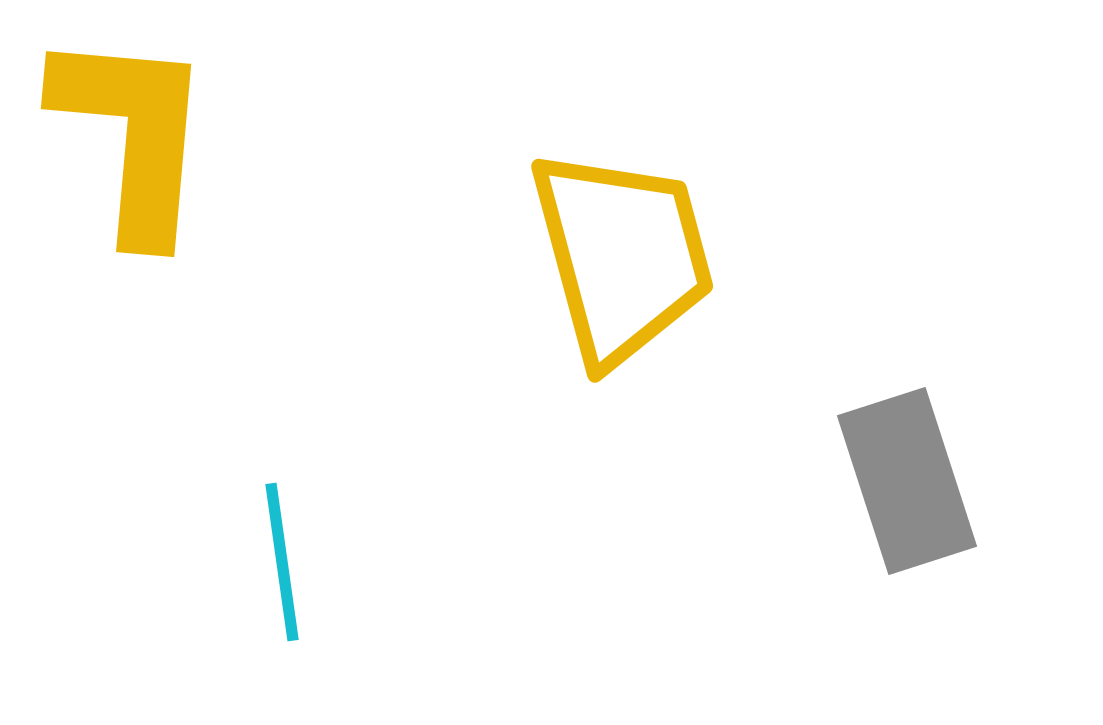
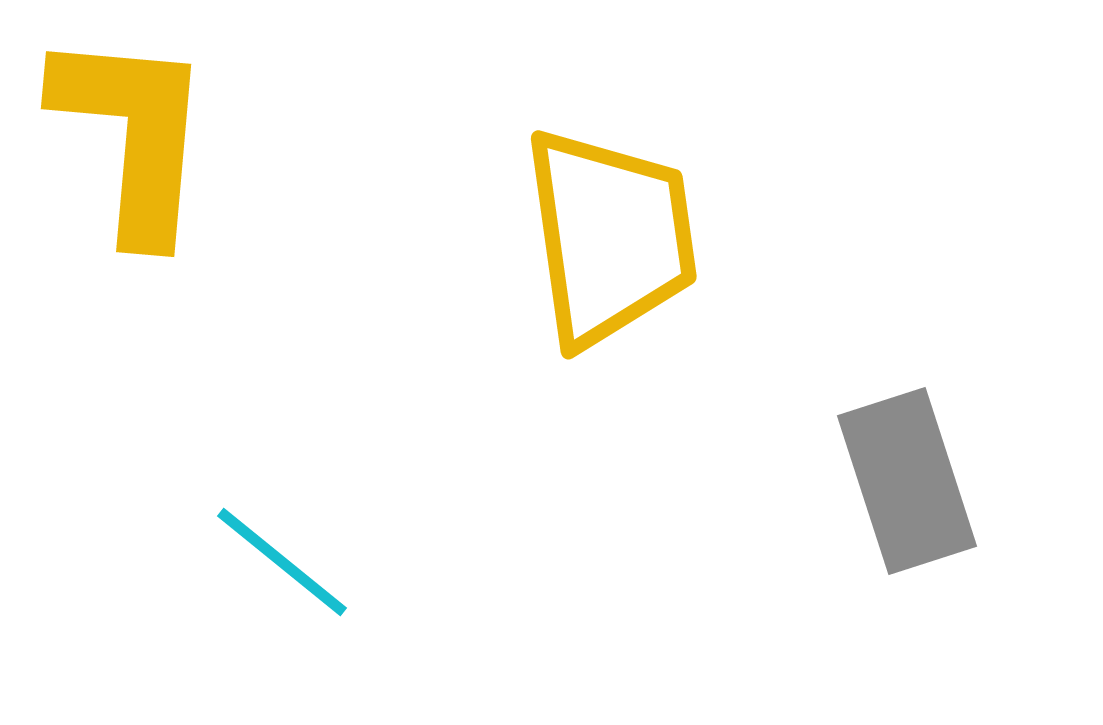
yellow trapezoid: moved 12 px left, 19 px up; rotated 7 degrees clockwise
cyan line: rotated 43 degrees counterclockwise
